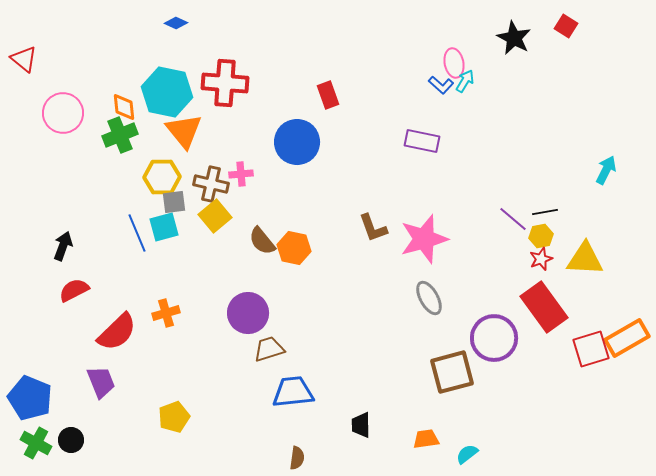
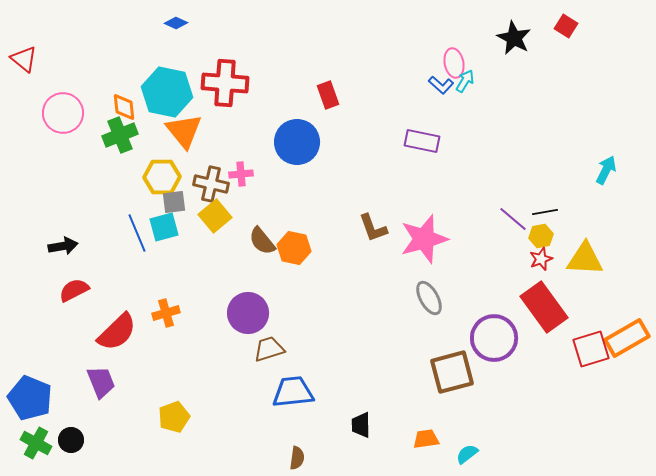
black arrow at (63, 246): rotated 60 degrees clockwise
